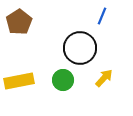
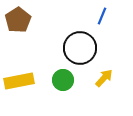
brown pentagon: moved 1 px left, 2 px up
